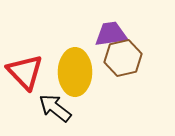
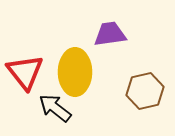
purple trapezoid: moved 1 px left
brown hexagon: moved 22 px right, 33 px down
red triangle: rotated 6 degrees clockwise
